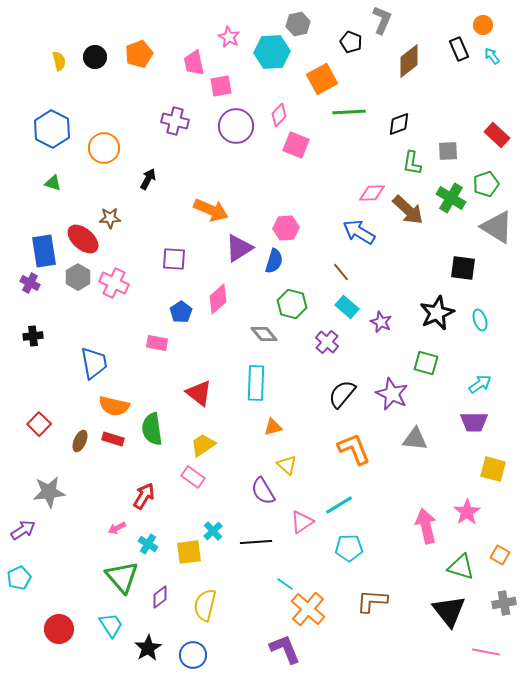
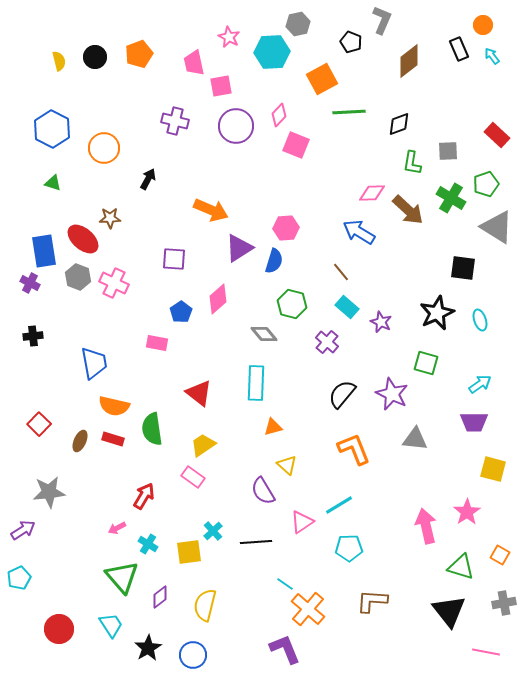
gray hexagon at (78, 277): rotated 10 degrees counterclockwise
